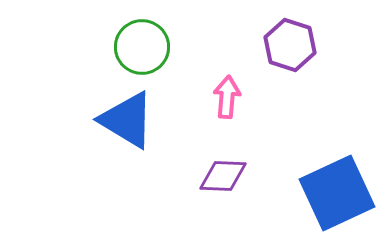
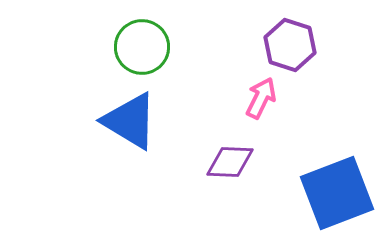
pink arrow: moved 34 px right, 1 px down; rotated 21 degrees clockwise
blue triangle: moved 3 px right, 1 px down
purple diamond: moved 7 px right, 14 px up
blue square: rotated 4 degrees clockwise
